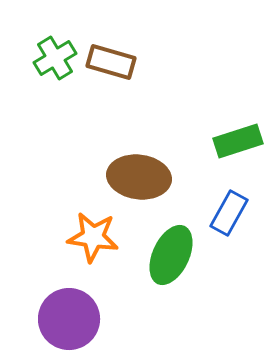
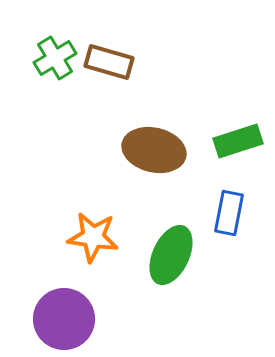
brown rectangle: moved 2 px left
brown ellipse: moved 15 px right, 27 px up; rotated 6 degrees clockwise
blue rectangle: rotated 18 degrees counterclockwise
purple circle: moved 5 px left
